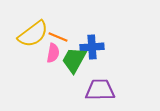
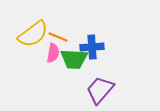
green trapezoid: moved 1 px up; rotated 116 degrees counterclockwise
purple trapezoid: rotated 48 degrees counterclockwise
